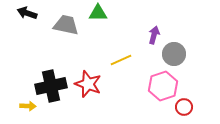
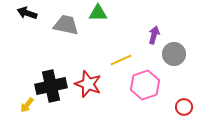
pink hexagon: moved 18 px left, 1 px up
yellow arrow: moved 1 px left, 1 px up; rotated 126 degrees clockwise
